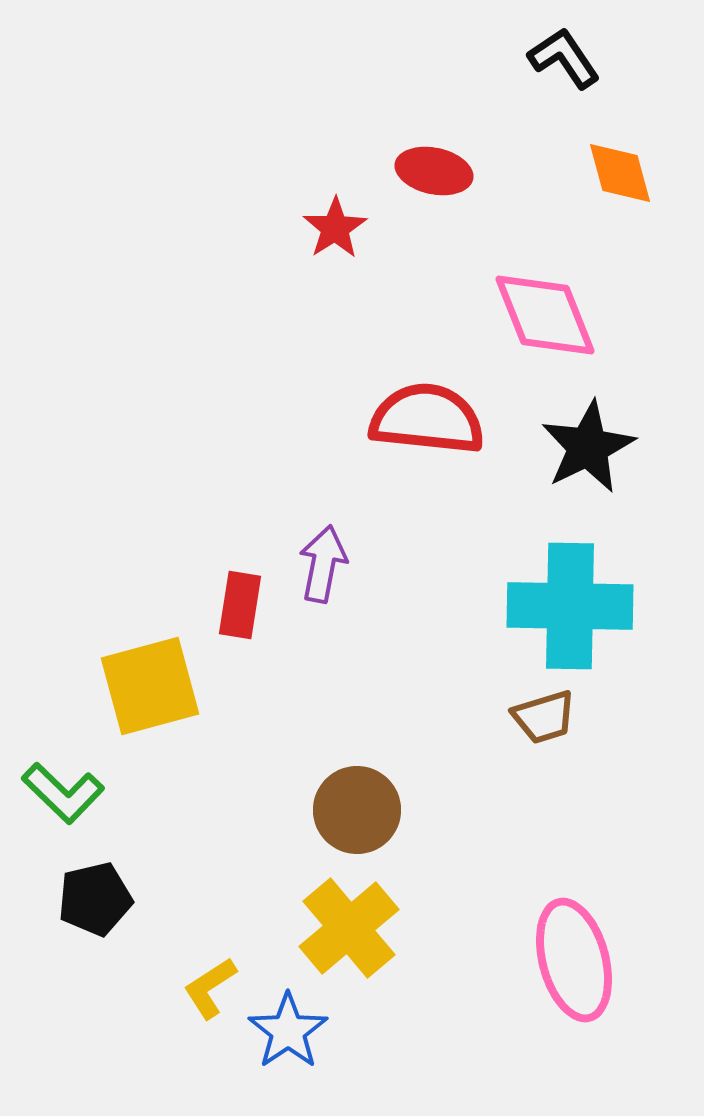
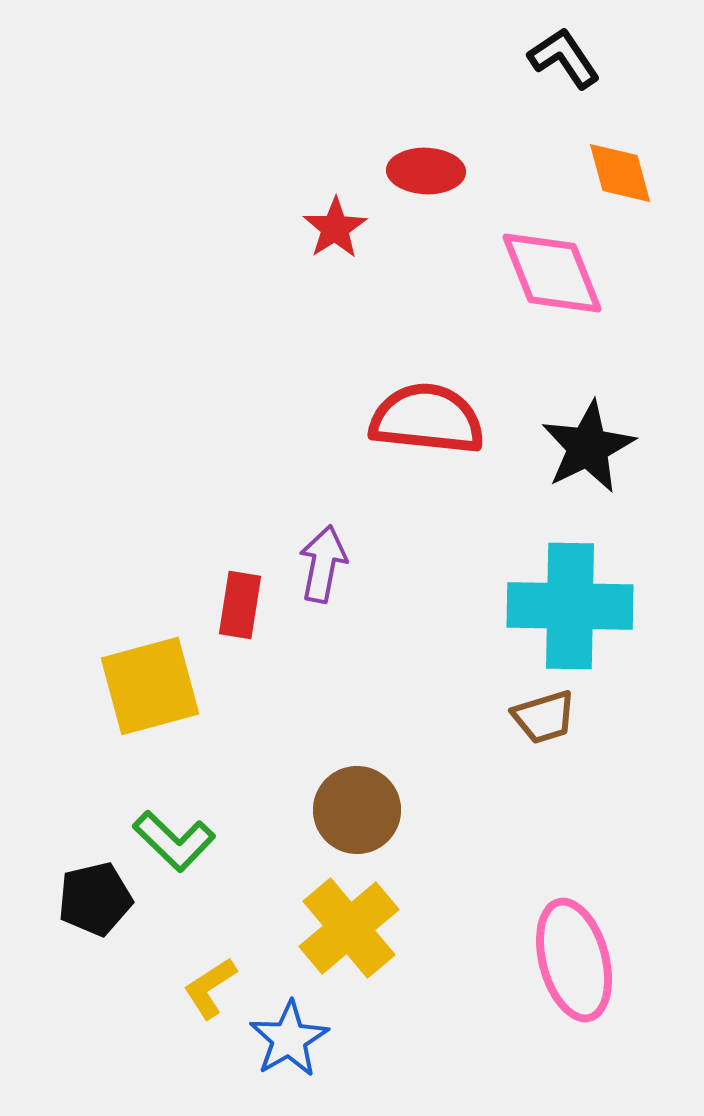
red ellipse: moved 8 px left; rotated 10 degrees counterclockwise
pink diamond: moved 7 px right, 42 px up
green L-shape: moved 111 px right, 48 px down
blue star: moved 1 px right, 8 px down; rotated 4 degrees clockwise
